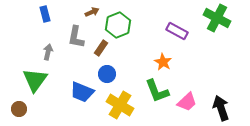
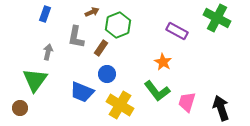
blue rectangle: rotated 35 degrees clockwise
green L-shape: rotated 16 degrees counterclockwise
pink trapezoid: rotated 150 degrees clockwise
brown circle: moved 1 px right, 1 px up
